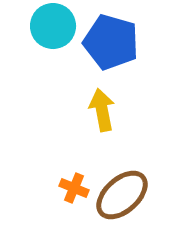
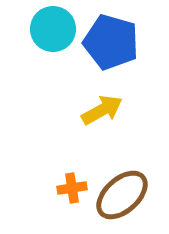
cyan circle: moved 3 px down
yellow arrow: rotated 72 degrees clockwise
orange cross: moved 2 px left; rotated 32 degrees counterclockwise
